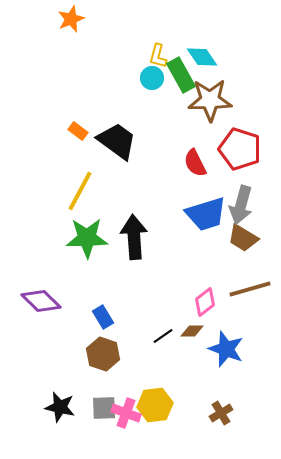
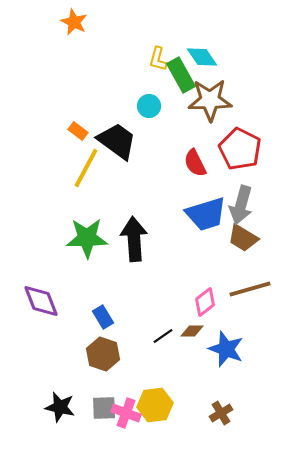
orange star: moved 3 px right, 3 px down; rotated 24 degrees counterclockwise
yellow L-shape: moved 3 px down
cyan circle: moved 3 px left, 28 px down
red pentagon: rotated 9 degrees clockwise
yellow line: moved 6 px right, 23 px up
black arrow: moved 2 px down
purple diamond: rotated 24 degrees clockwise
